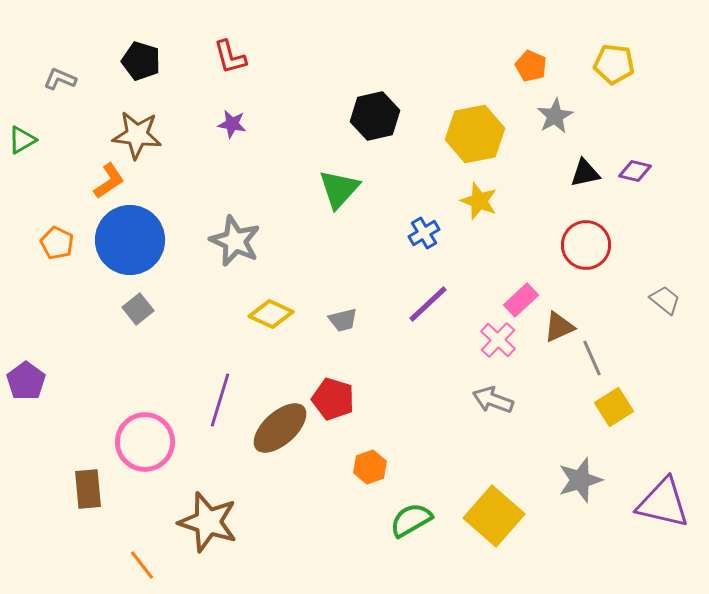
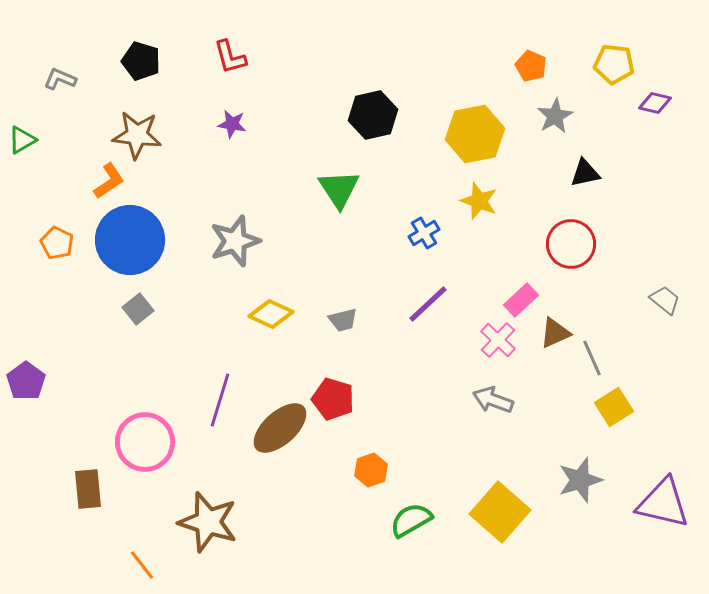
black hexagon at (375, 116): moved 2 px left, 1 px up
purple diamond at (635, 171): moved 20 px right, 68 px up
green triangle at (339, 189): rotated 15 degrees counterclockwise
gray star at (235, 241): rotated 30 degrees clockwise
red circle at (586, 245): moved 15 px left, 1 px up
brown triangle at (559, 327): moved 4 px left, 6 px down
orange hexagon at (370, 467): moved 1 px right, 3 px down
yellow square at (494, 516): moved 6 px right, 4 px up
